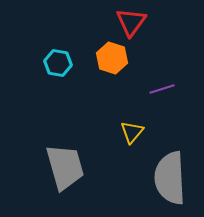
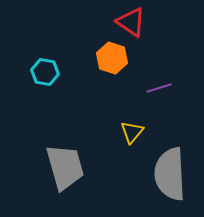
red triangle: rotated 32 degrees counterclockwise
cyan hexagon: moved 13 px left, 9 px down
purple line: moved 3 px left, 1 px up
gray semicircle: moved 4 px up
